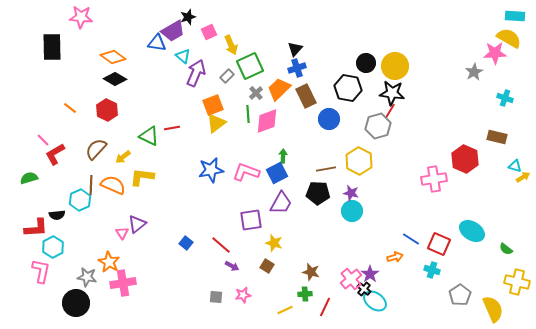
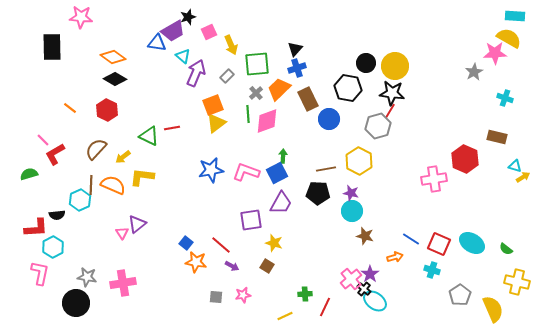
green square at (250, 66): moved 7 px right, 2 px up; rotated 20 degrees clockwise
brown rectangle at (306, 96): moved 2 px right, 3 px down
green semicircle at (29, 178): moved 4 px up
cyan ellipse at (472, 231): moved 12 px down
orange star at (109, 262): moved 87 px right; rotated 20 degrees counterclockwise
pink L-shape at (41, 271): moved 1 px left, 2 px down
brown star at (311, 272): moved 54 px right, 36 px up
yellow line at (285, 310): moved 6 px down
